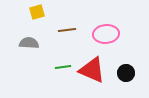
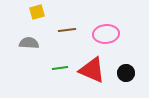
green line: moved 3 px left, 1 px down
